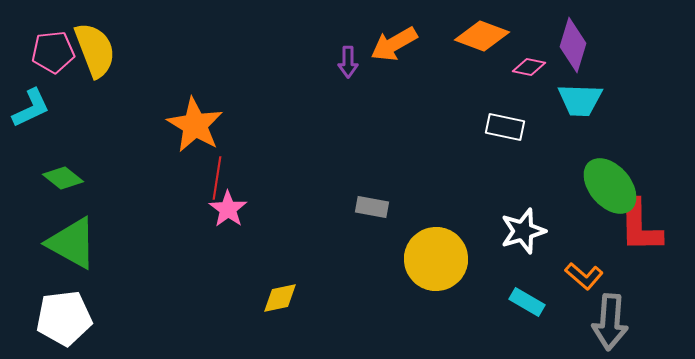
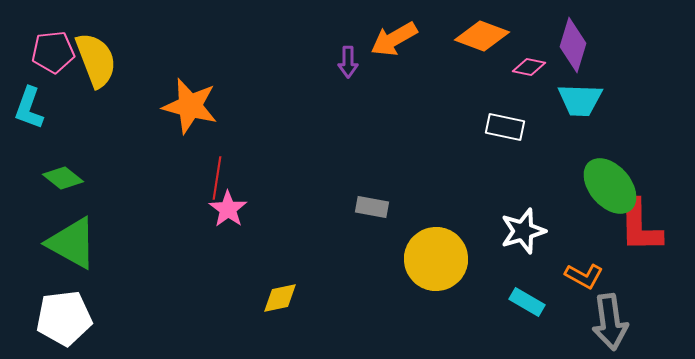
orange arrow: moved 5 px up
yellow semicircle: moved 1 px right, 10 px down
cyan L-shape: moved 2 px left; rotated 135 degrees clockwise
orange star: moved 5 px left, 19 px up; rotated 16 degrees counterclockwise
orange L-shape: rotated 12 degrees counterclockwise
gray arrow: rotated 12 degrees counterclockwise
